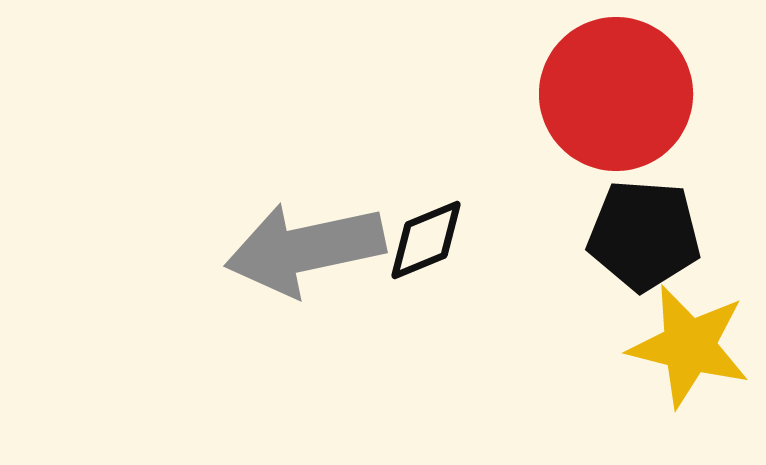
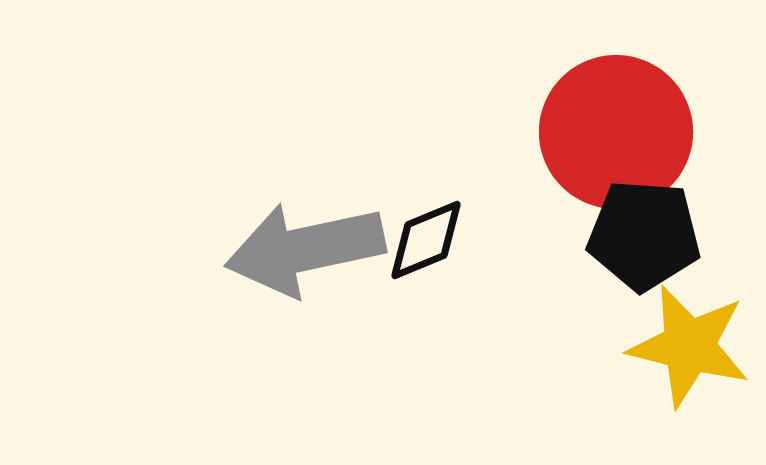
red circle: moved 38 px down
